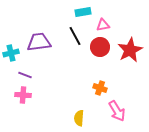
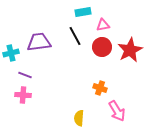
red circle: moved 2 px right
